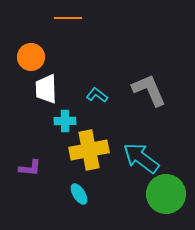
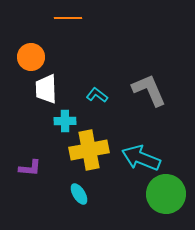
cyan arrow: rotated 15 degrees counterclockwise
